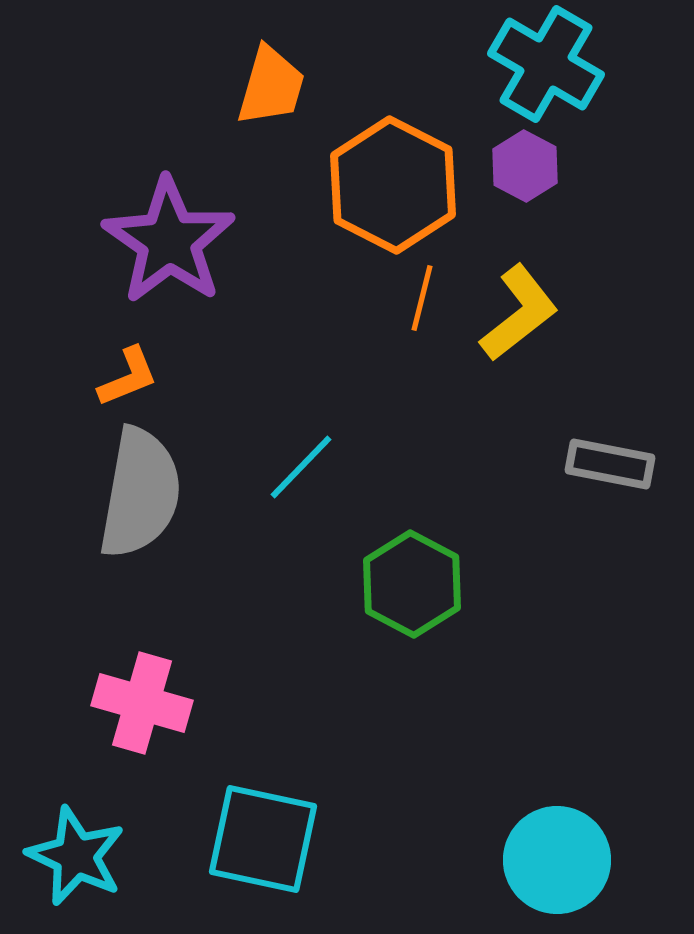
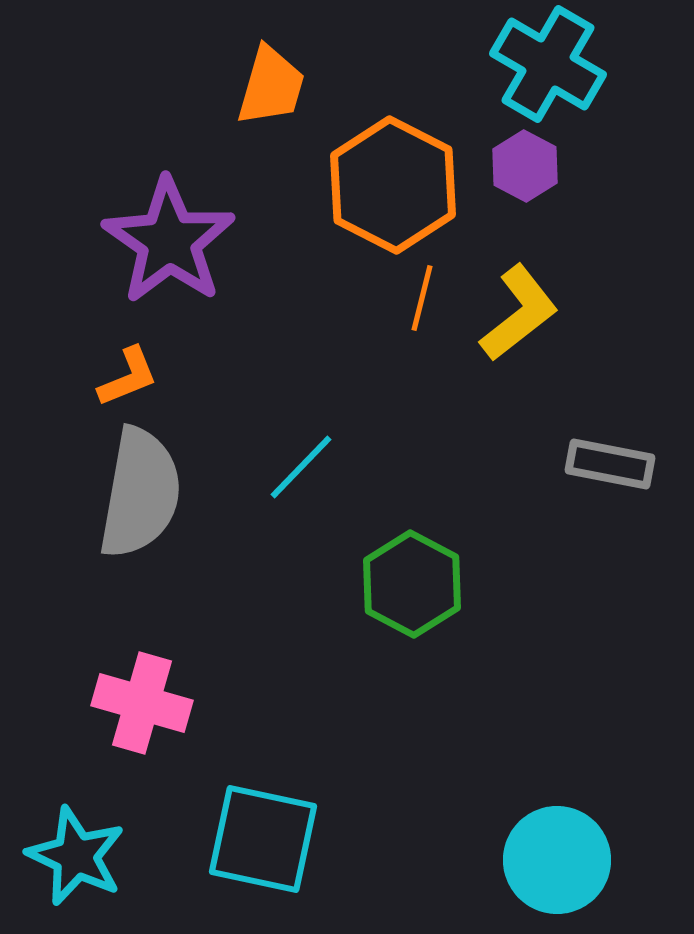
cyan cross: moved 2 px right
